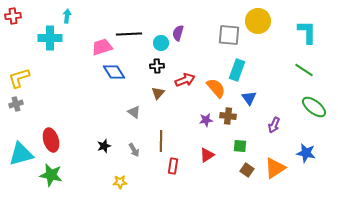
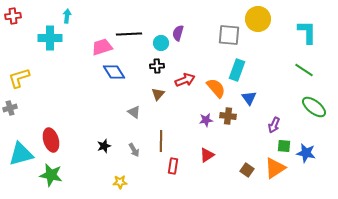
yellow circle: moved 2 px up
brown triangle: moved 1 px down
gray cross: moved 6 px left, 4 px down
green square: moved 44 px right
